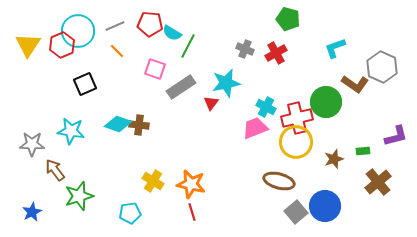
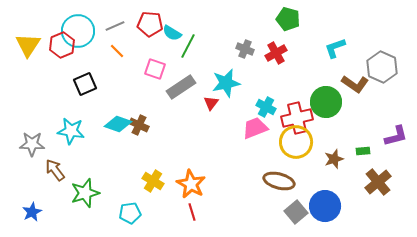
brown cross at (139, 125): rotated 18 degrees clockwise
orange star at (191, 184): rotated 16 degrees clockwise
green star at (79, 196): moved 6 px right, 3 px up
